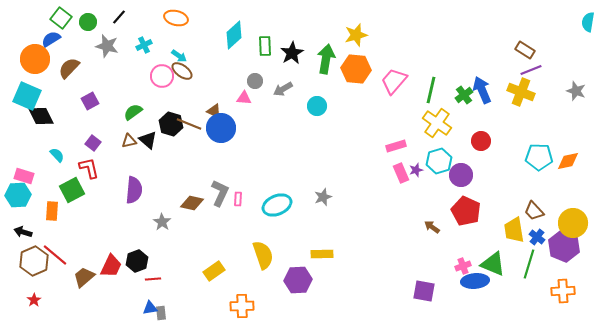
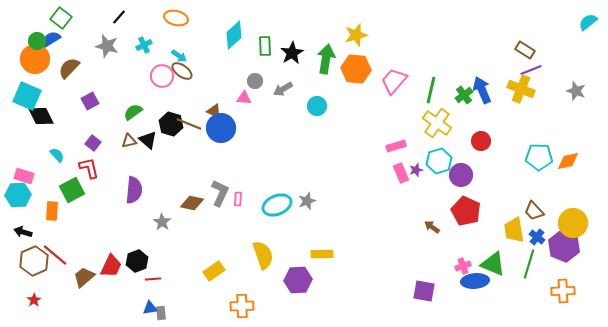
green circle at (88, 22): moved 51 px left, 19 px down
cyan semicircle at (588, 22): rotated 42 degrees clockwise
yellow cross at (521, 92): moved 3 px up
gray star at (323, 197): moved 16 px left, 4 px down
